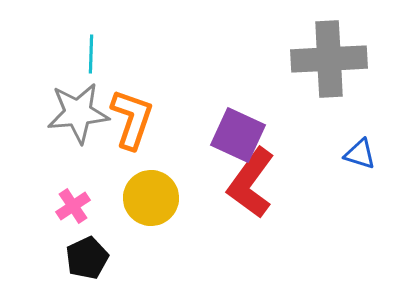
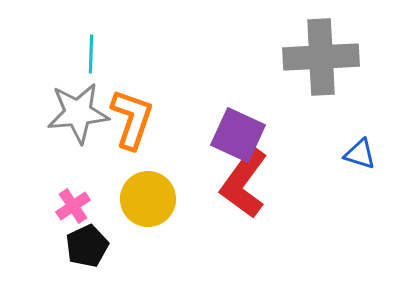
gray cross: moved 8 px left, 2 px up
red L-shape: moved 7 px left
yellow circle: moved 3 px left, 1 px down
black pentagon: moved 12 px up
